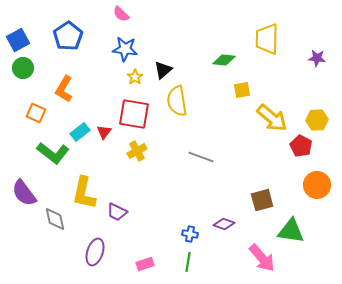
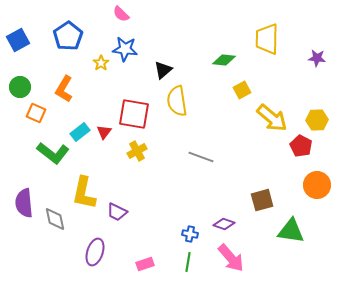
green circle: moved 3 px left, 19 px down
yellow star: moved 34 px left, 14 px up
yellow square: rotated 18 degrees counterclockwise
purple semicircle: moved 10 px down; rotated 32 degrees clockwise
pink arrow: moved 31 px left
